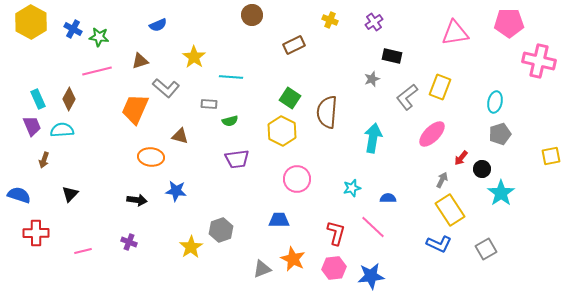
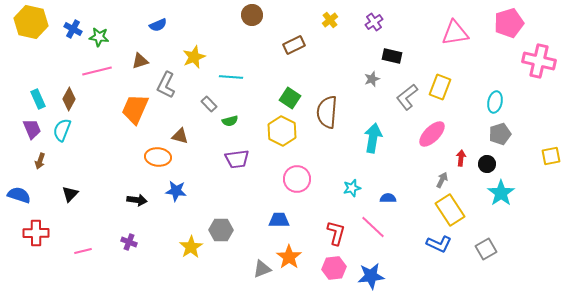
yellow cross at (330, 20): rotated 28 degrees clockwise
yellow hexagon at (31, 22): rotated 16 degrees counterclockwise
pink pentagon at (509, 23): rotated 16 degrees counterclockwise
yellow star at (194, 57): rotated 15 degrees clockwise
gray L-shape at (166, 88): moved 3 px up; rotated 76 degrees clockwise
gray rectangle at (209, 104): rotated 42 degrees clockwise
purple trapezoid at (32, 126): moved 3 px down
cyan semicircle at (62, 130): rotated 65 degrees counterclockwise
orange ellipse at (151, 157): moved 7 px right
red arrow at (461, 158): rotated 147 degrees clockwise
brown arrow at (44, 160): moved 4 px left, 1 px down
black circle at (482, 169): moved 5 px right, 5 px up
gray hexagon at (221, 230): rotated 20 degrees clockwise
orange star at (293, 259): moved 4 px left, 2 px up; rotated 10 degrees clockwise
